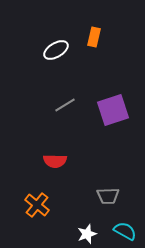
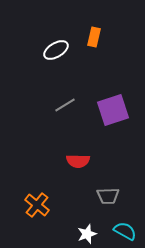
red semicircle: moved 23 px right
